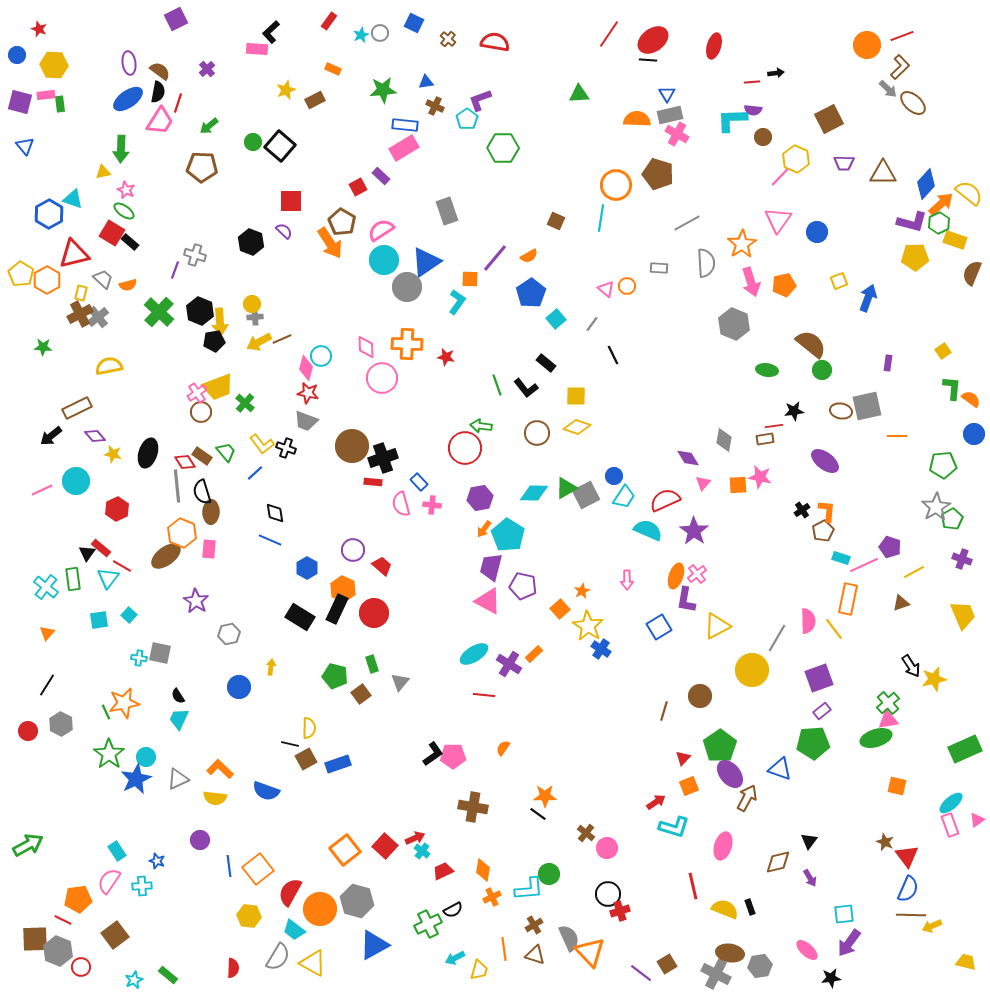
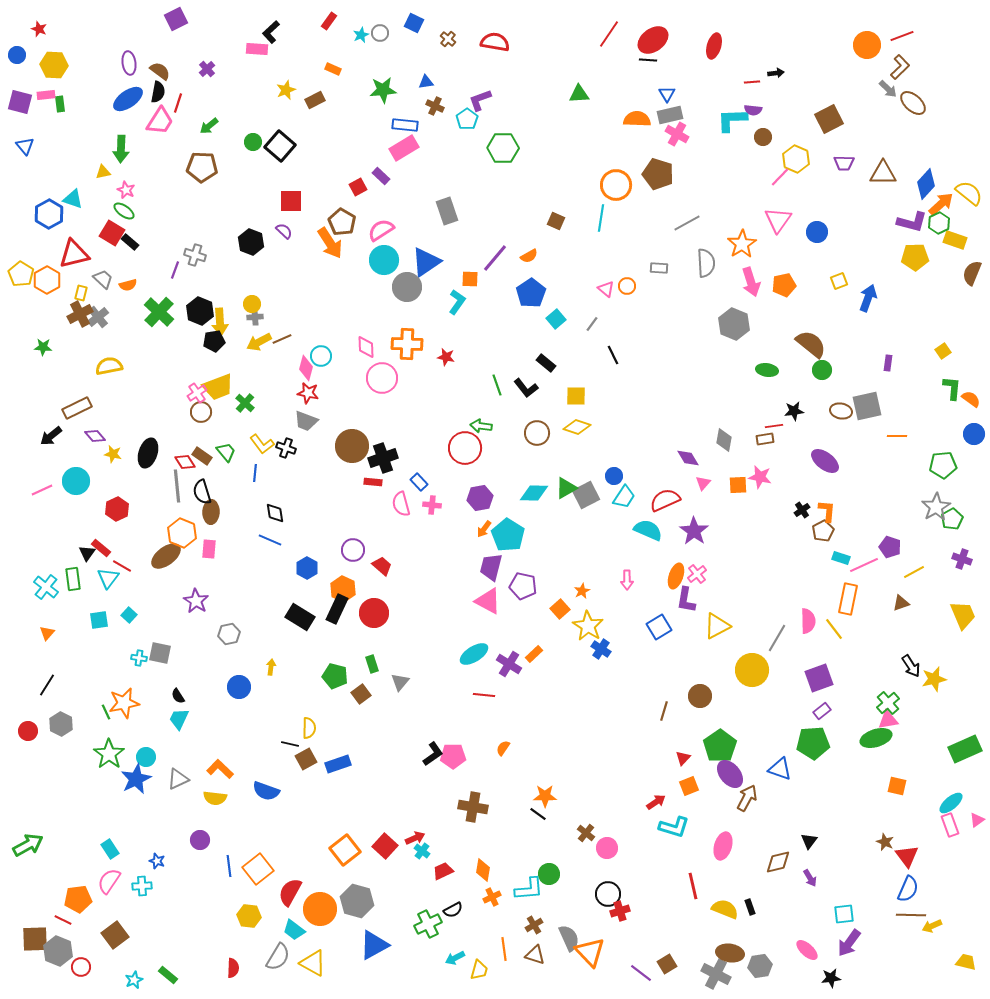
blue line at (255, 473): rotated 42 degrees counterclockwise
cyan rectangle at (117, 851): moved 7 px left, 2 px up
